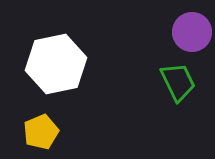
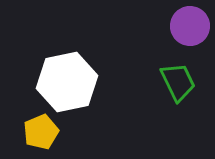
purple circle: moved 2 px left, 6 px up
white hexagon: moved 11 px right, 18 px down
